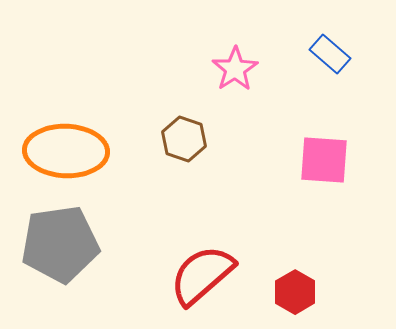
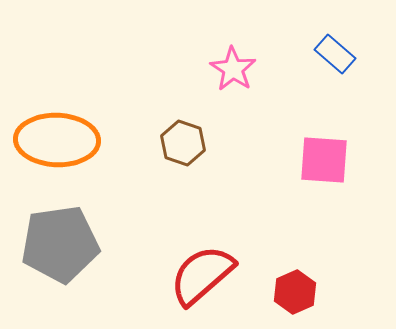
blue rectangle: moved 5 px right
pink star: moved 2 px left; rotated 6 degrees counterclockwise
brown hexagon: moved 1 px left, 4 px down
orange ellipse: moved 9 px left, 11 px up
red hexagon: rotated 6 degrees clockwise
